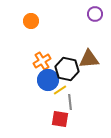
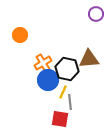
purple circle: moved 1 px right
orange circle: moved 11 px left, 14 px down
orange cross: moved 1 px right, 2 px down
yellow line: moved 3 px right, 2 px down; rotated 32 degrees counterclockwise
